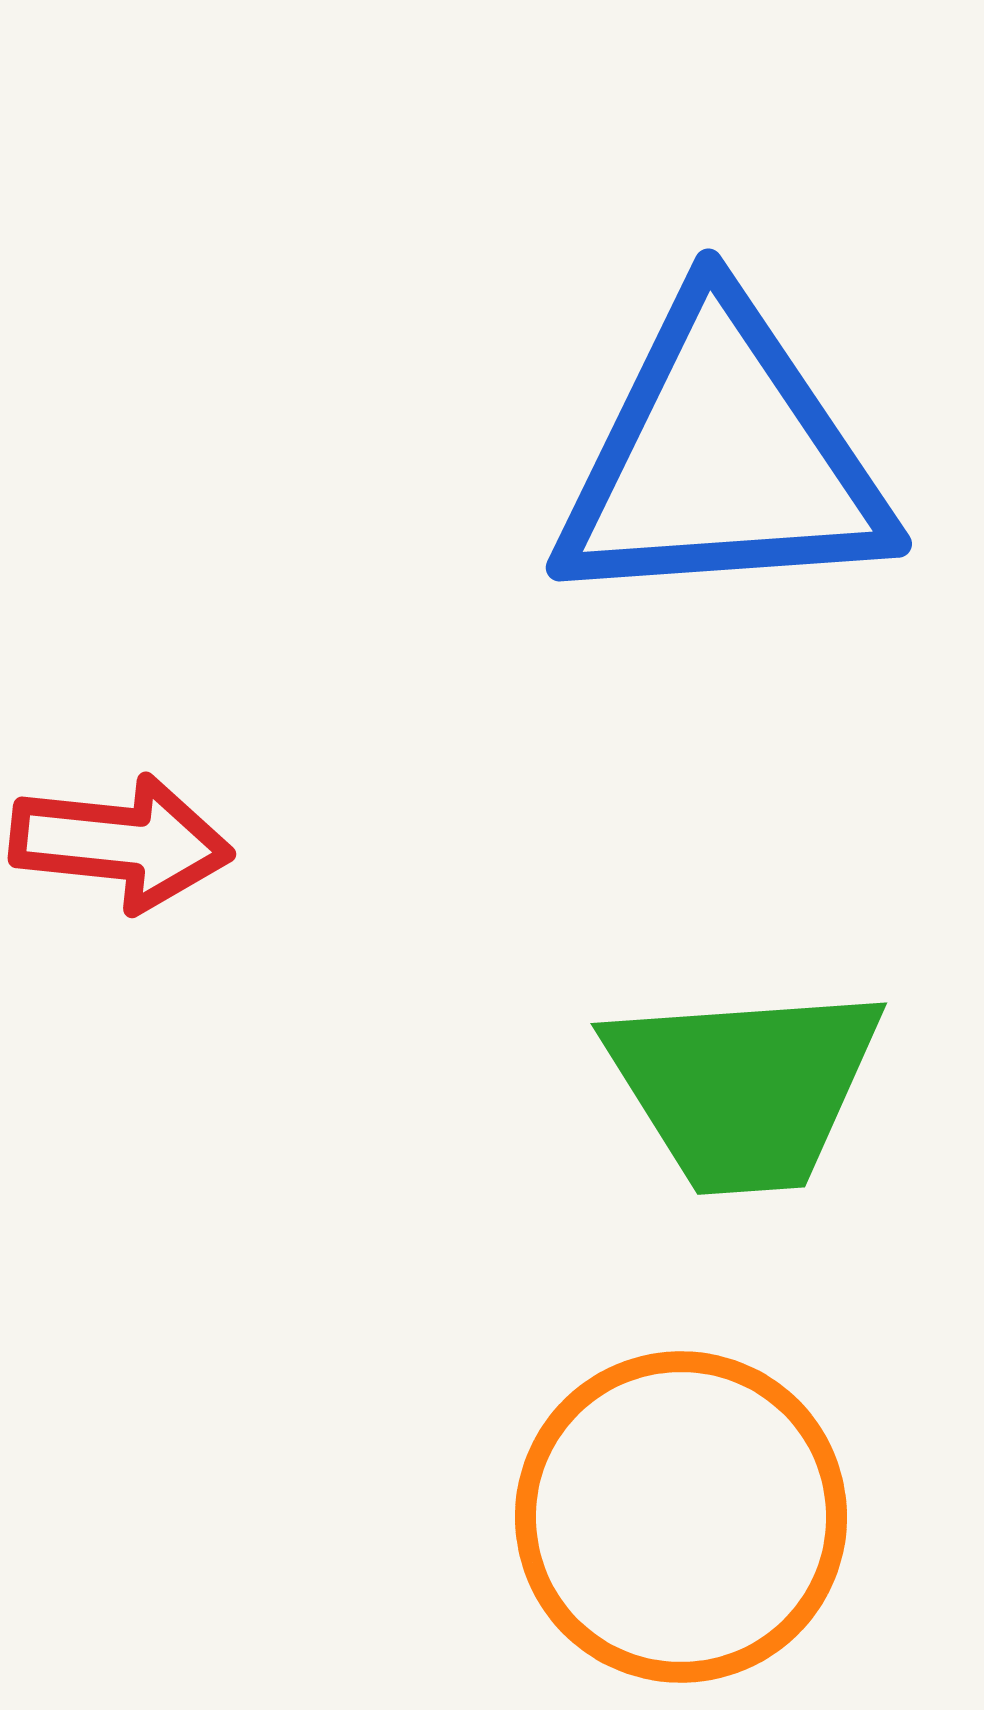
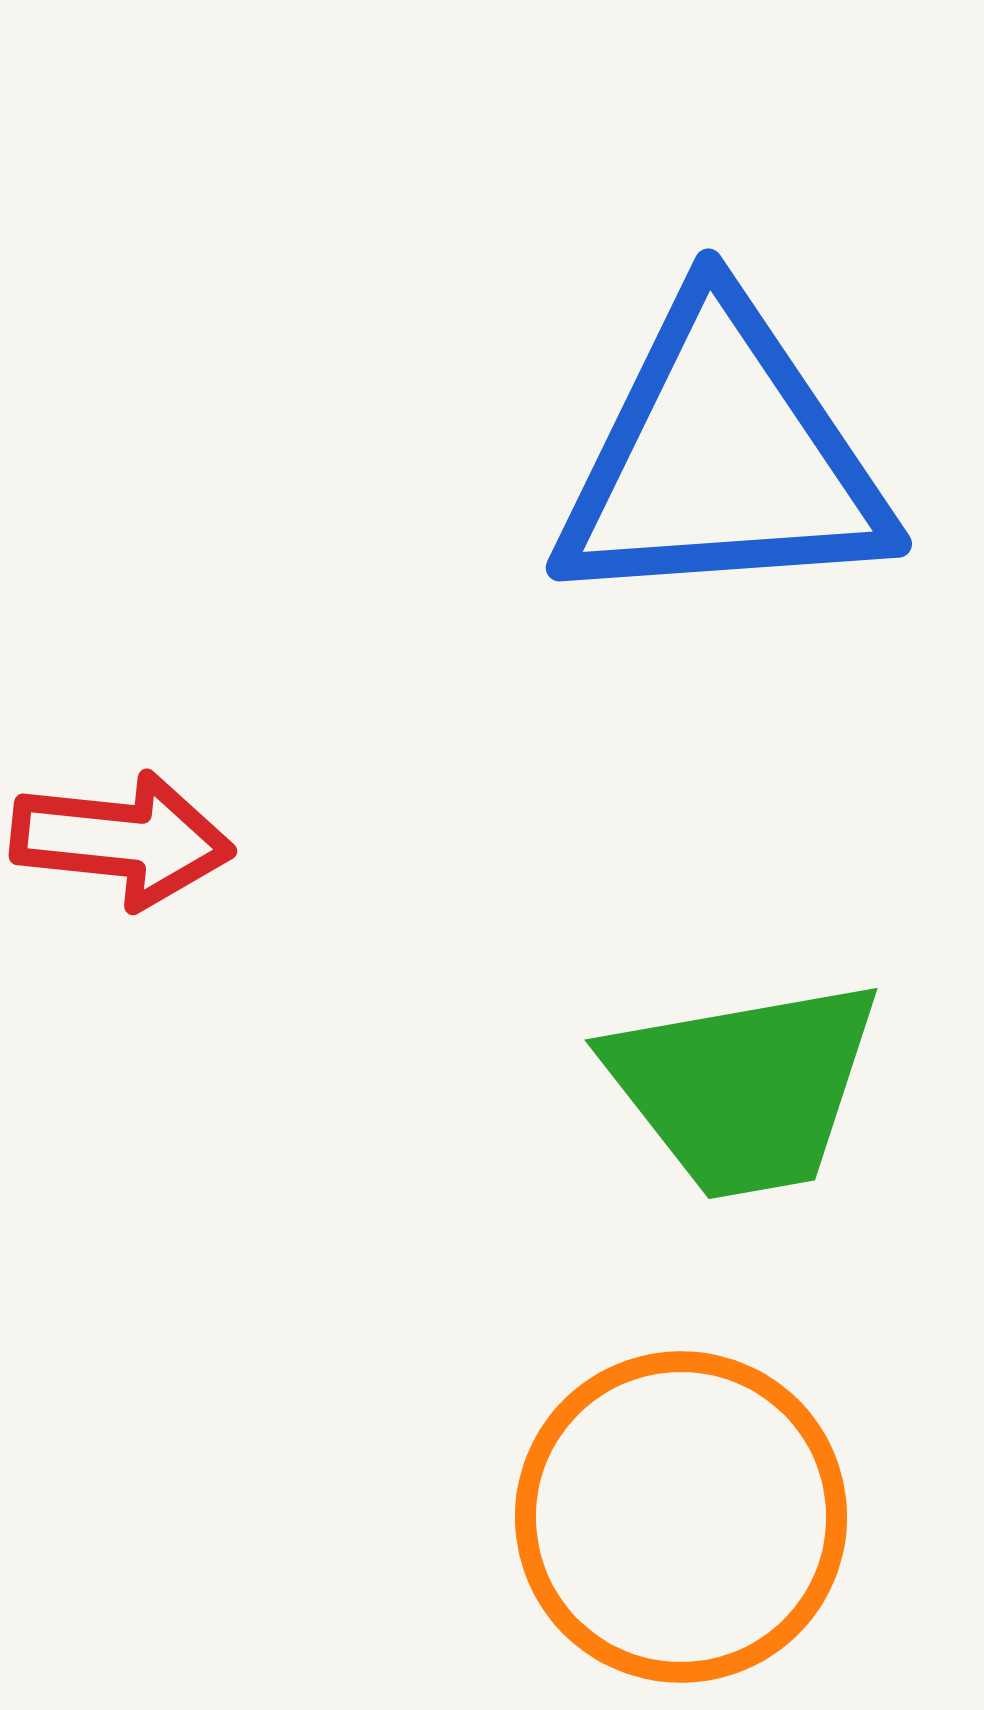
red arrow: moved 1 px right, 3 px up
green trapezoid: rotated 6 degrees counterclockwise
